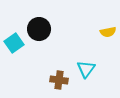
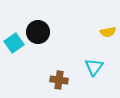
black circle: moved 1 px left, 3 px down
cyan triangle: moved 8 px right, 2 px up
